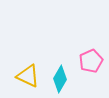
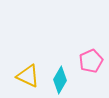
cyan diamond: moved 1 px down
